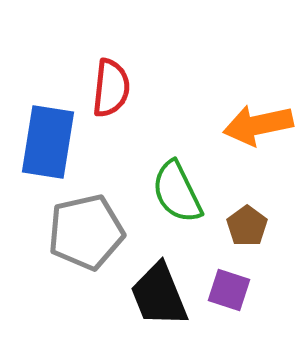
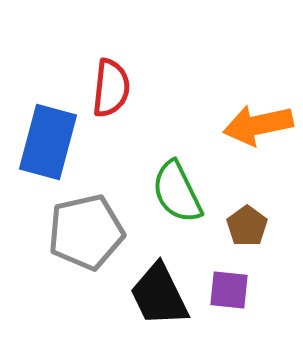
blue rectangle: rotated 6 degrees clockwise
purple square: rotated 12 degrees counterclockwise
black trapezoid: rotated 4 degrees counterclockwise
